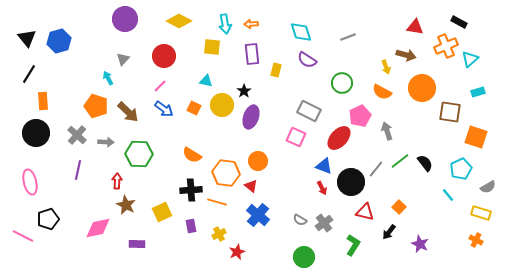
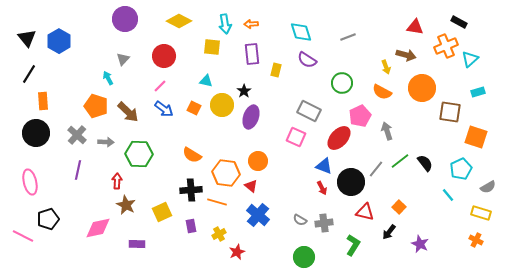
blue hexagon at (59, 41): rotated 15 degrees counterclockwise
gray cross at (324, 223): rotated 30 degrees clockwise
